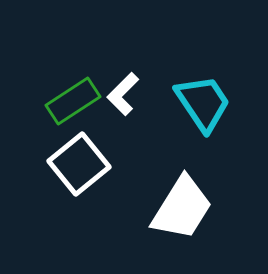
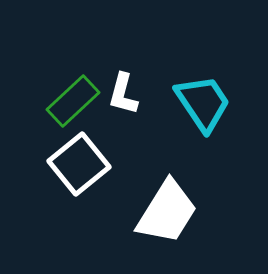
white L-shape: rotated 30 degrees counterclockwise
green rectangle: rotated 10 degrees counterclockwise
white trapezoid: moved 15 px left, 4 px down
